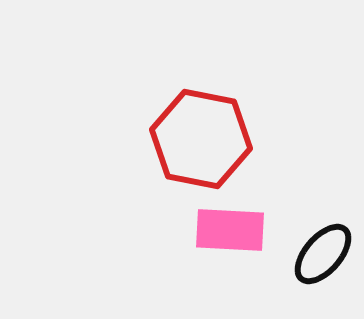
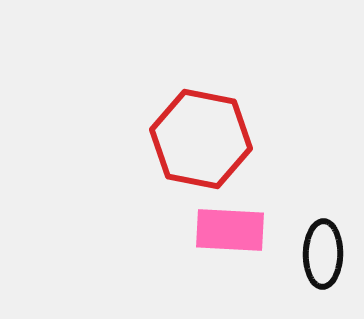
black ellipse: rotated 40 degrees counterclockwise
